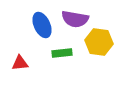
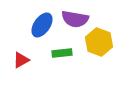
blue ellipse: rotated 60 degrees clockwise
yellow hexagon: rotated 12 degrees clockwise
red triangle: moved 1 px right, 3 px up; rotated 24 degrees counterclockwise
